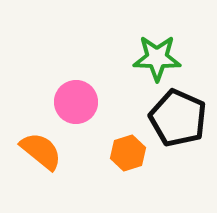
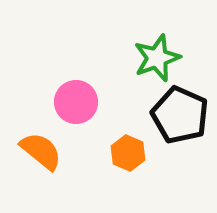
green star: rotated 21 degrees counterclockwise
black pentagon: moved 2 px right, 3 px up
orange hexagon: rotated 20 degrees counterclockwise
